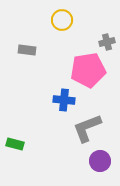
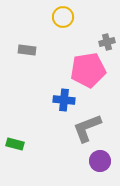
yellow circle: moved 1 px right, 3 px up
